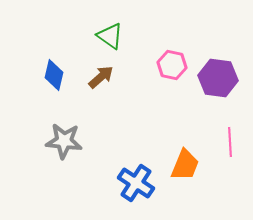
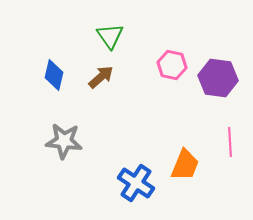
green triangle: rotated 20 degrees clockwise
